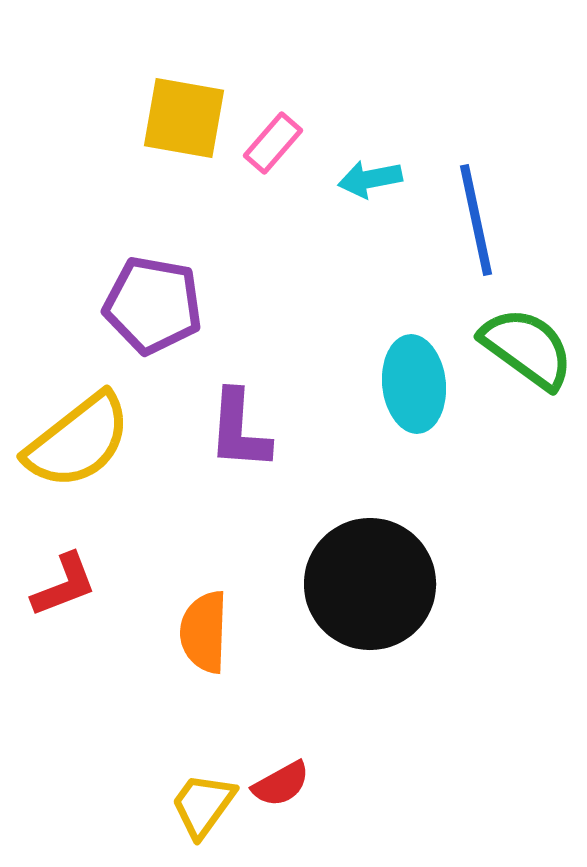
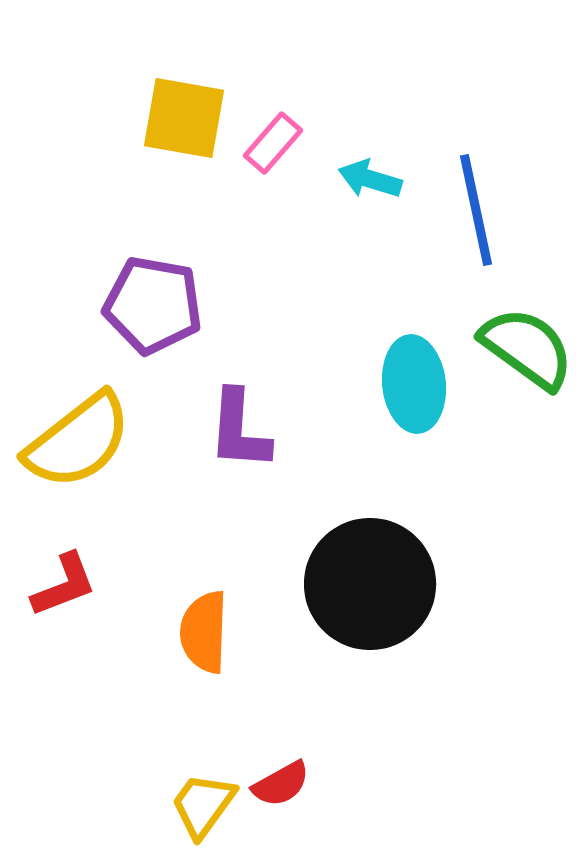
cyan arrow: rotated 28 degrees clockwise
blue line: moved 10 px up
